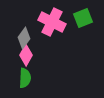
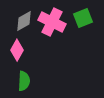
gray diamond: moved 17 px up; rotated 25 degrees clockwise
pink diamond: moved 9 px left, 5 px up
green semicircle: moved 1 px left, 3 px down
